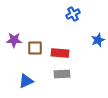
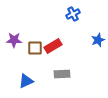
red rectangle: moved 7 px left, 7 px up; rotated 36 degrees counterclockwise
